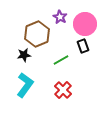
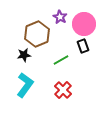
pink circle: moved 1 px left
